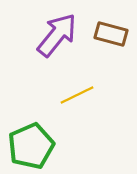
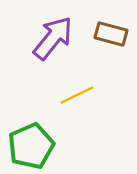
purple arrow: moved 4 px left, 3 px down
